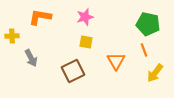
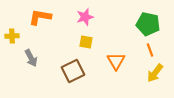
orange line: moved 6 px right
